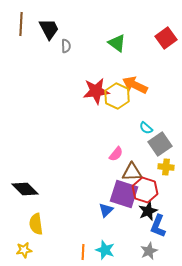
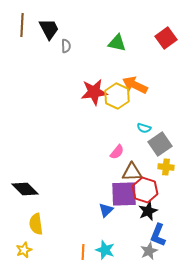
brown line: moved 1 px right, 1 px down
green triangle: rotated 24 degrees counterclockwise
red star: moved 2 px left, 1 px down
cyan semicircle: moved 2 px left; rotated 24 degrees counterclockwise
pink semicircle: moved 1 px right, 2 px up
purple square: rotated 20 degrees counterclockwise
blue L-shape: moved 9 px down
yellow star: rotated 14 degrees counterclockwise
